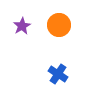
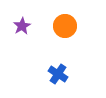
orange circle: moved 6 px right, 1 px down
